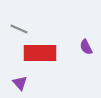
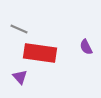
red rectangle: rotated 8 degrees clockwise
purple triangle: moved 6 px up
